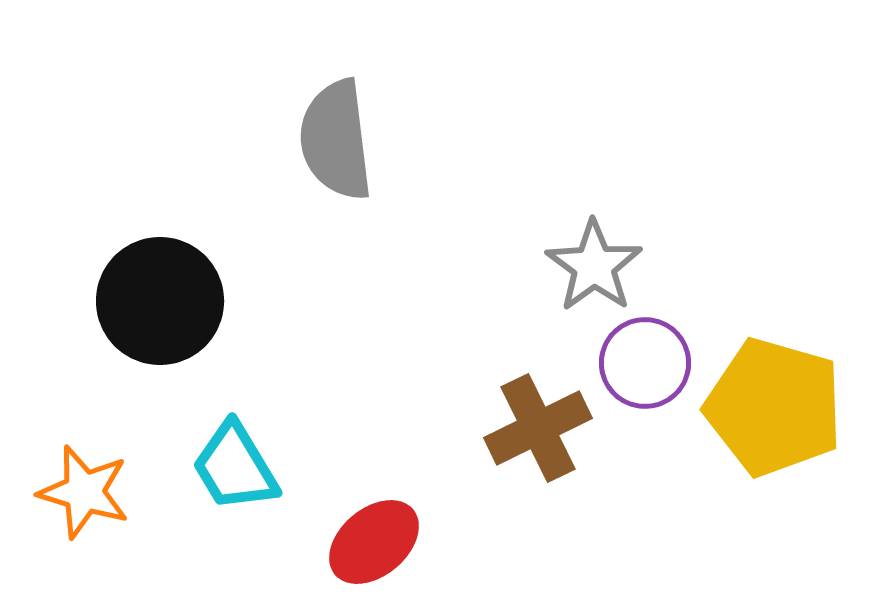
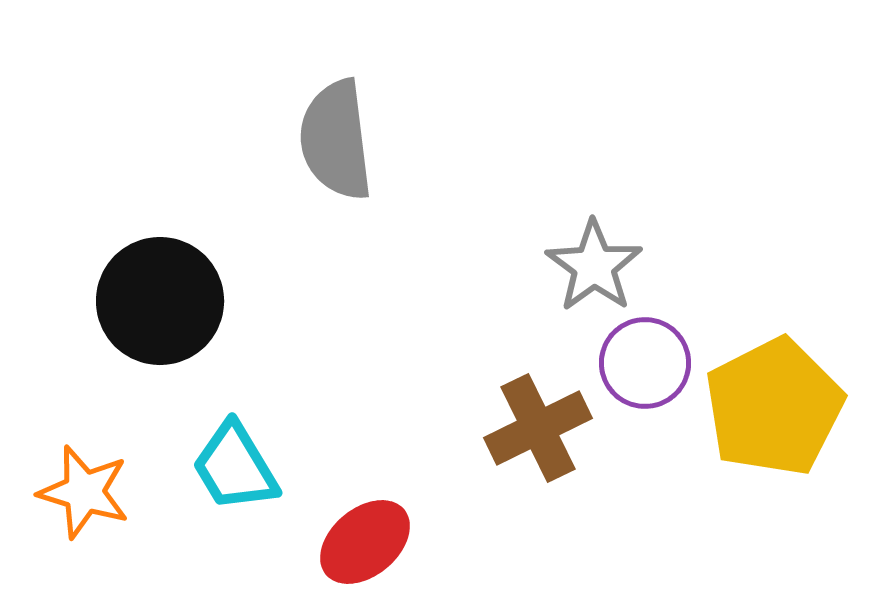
yellow pentagon: rotated 29 degrees clockwise
red ellipse: moved 9 px left
